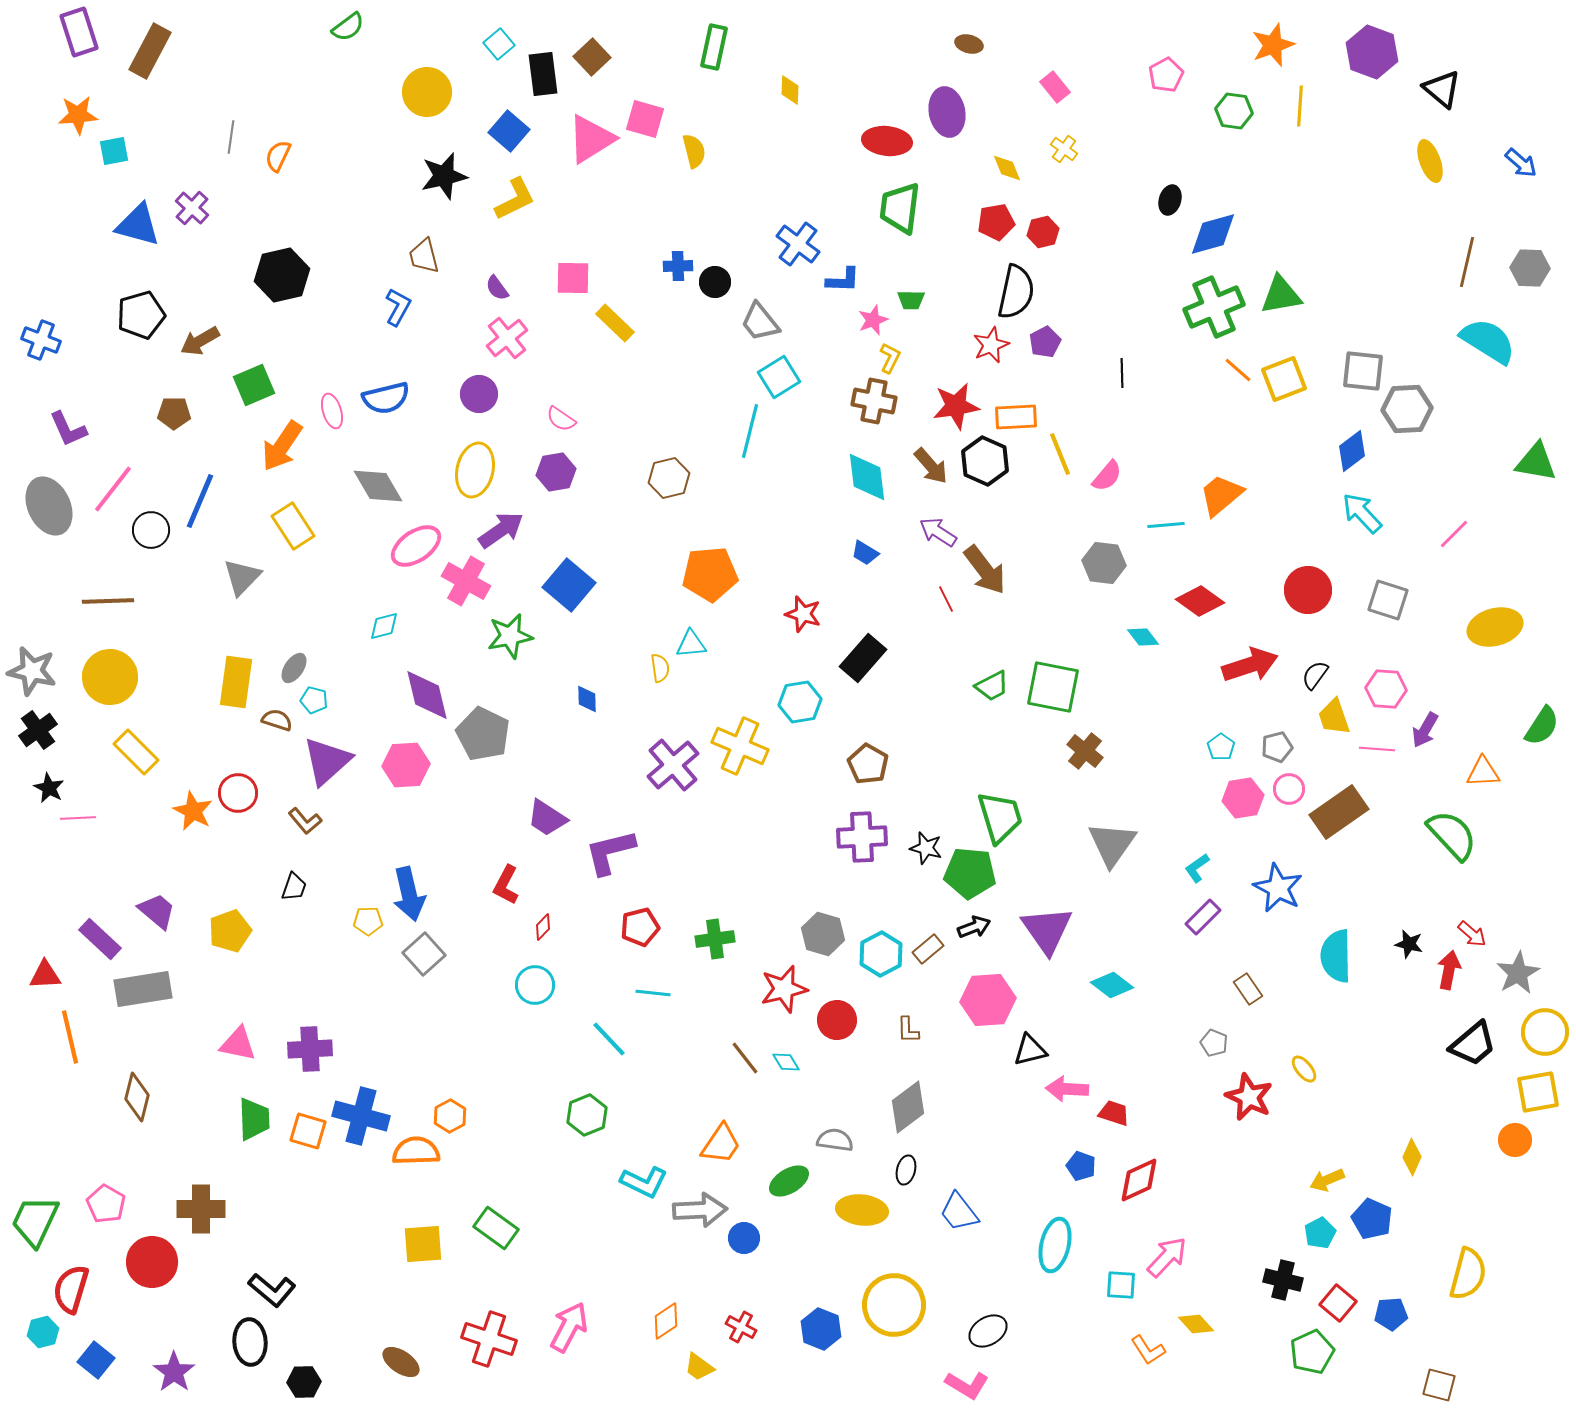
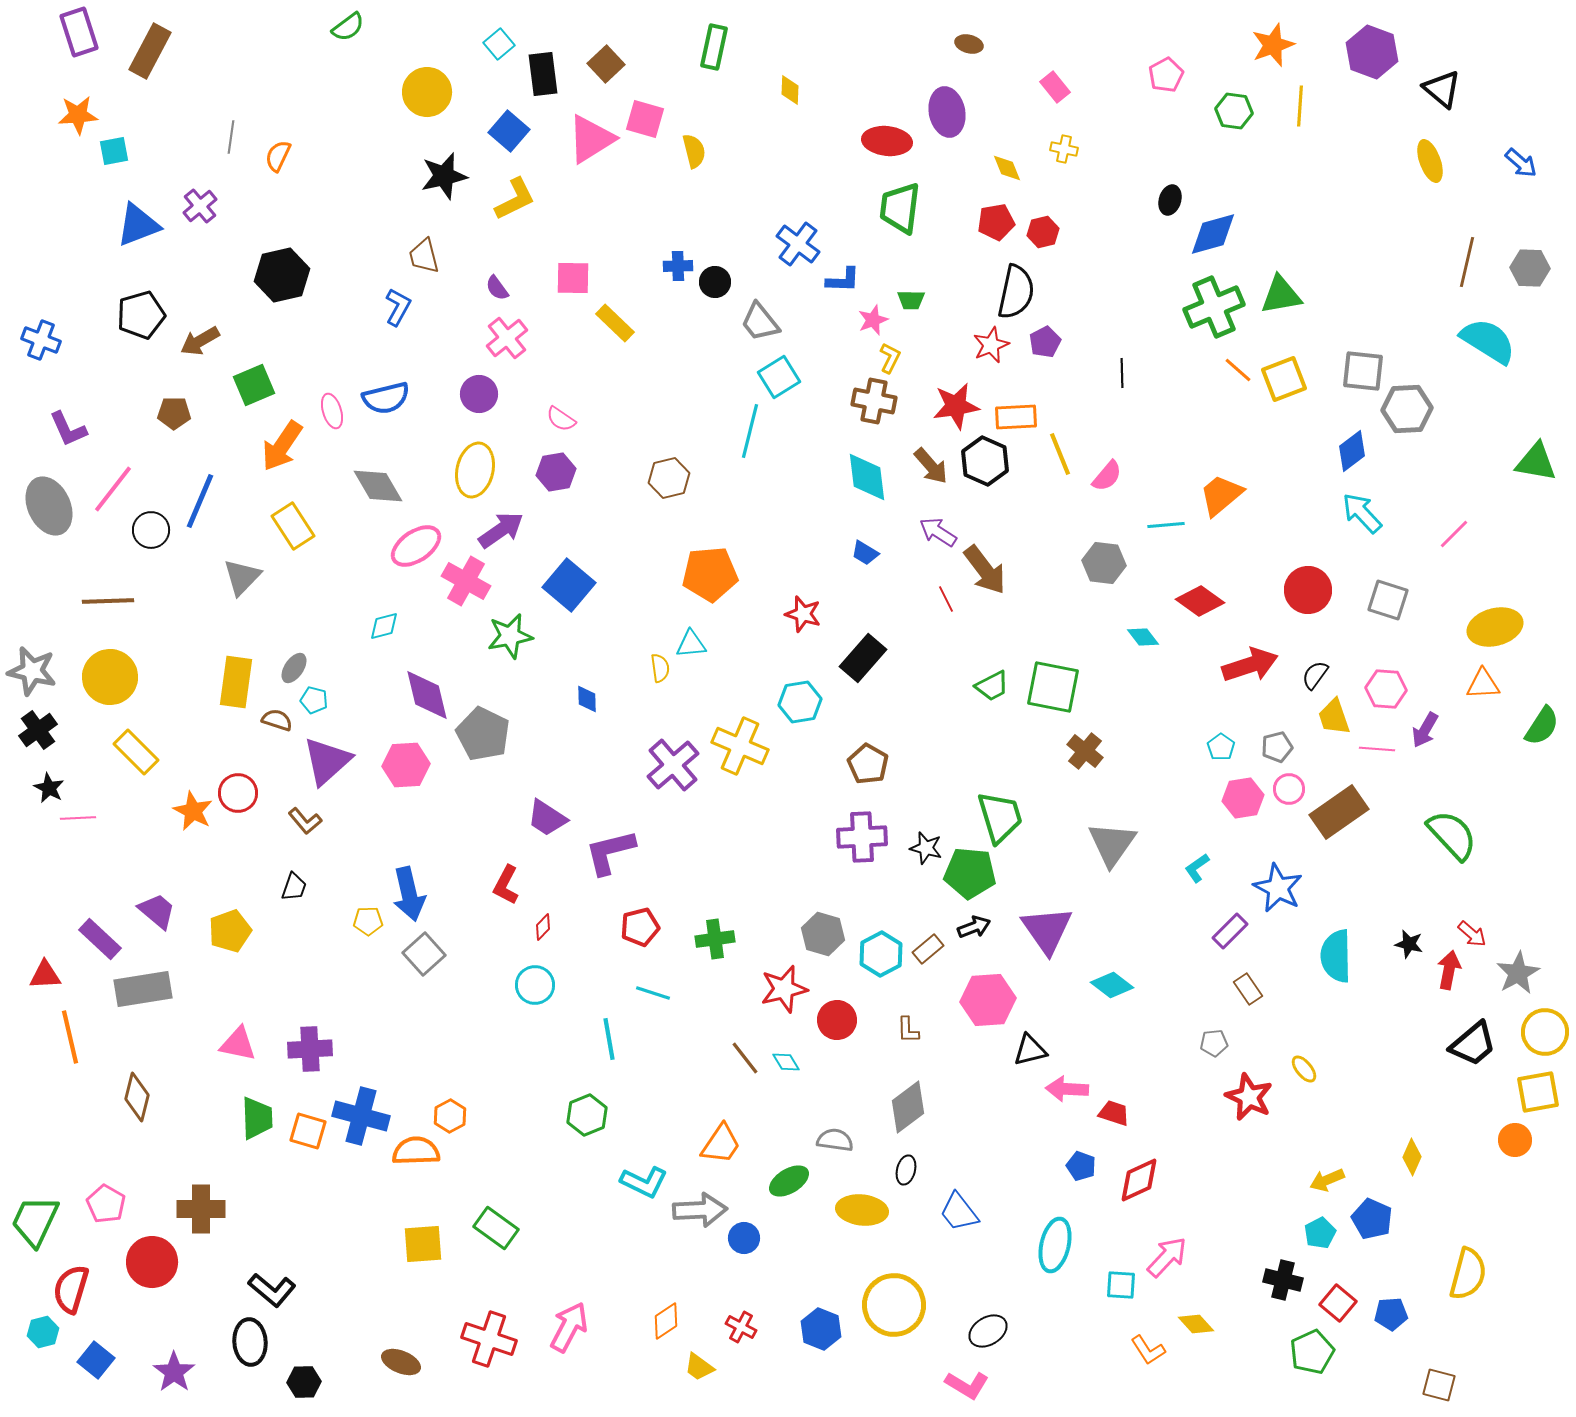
brown square at (592, 57): moved 14 px right, 7 px down
yellow cross at (1064, 149): rotated 24 degrees counterclockwise
purple cross at (192, 208): moved 8 px right, 2 px up; rotated 8 degrees clockwise
blue triangle at (138, 225): rotated 36 degrees counterclockwise
orange triangle at (1483, 772): moved 88 px up
purple rectangle at (1203, 917): moved 27 px right, 14 px down
cyan line at (653, 993): rotated 12 degrees clockwise
cyan line at (609, 1039): rotated 33 degrees clockwise
gray pentagon at (1214, 1043): rotated 28 degrees counterclockwise
green trapezoid at (254, 1119): moved 3 px right, 1 px up
brown ellipse at (401, 1362): rotated 12 degrees counterclockwise
